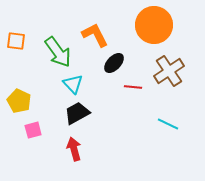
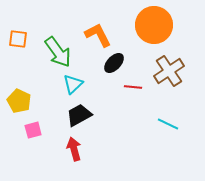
orange L-shape: moved 3 px right
orange square: moved 2 px right, 2 px up
cyan triangle: rotated 30 degrees clockwise
black trapezoid: moved 2 px right, 2 px down
